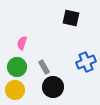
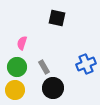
black square: moved 14 px left
blue cross: moved 2 px down
black circle: moved 1 px down
